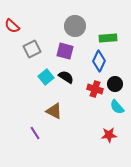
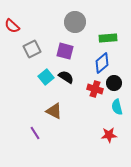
gray circle: moved 4 px up
blue diamond: moved 3 px right, 2 px down; rotated 25 degrees clockwise
black circle: moved 1 px left, 1 px up
cyan semicircle: rotated 28 degrees clockwise
